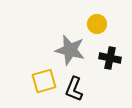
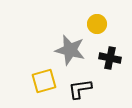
black L-shape: moved 6 px right; rotated 60 degrees clockwise
